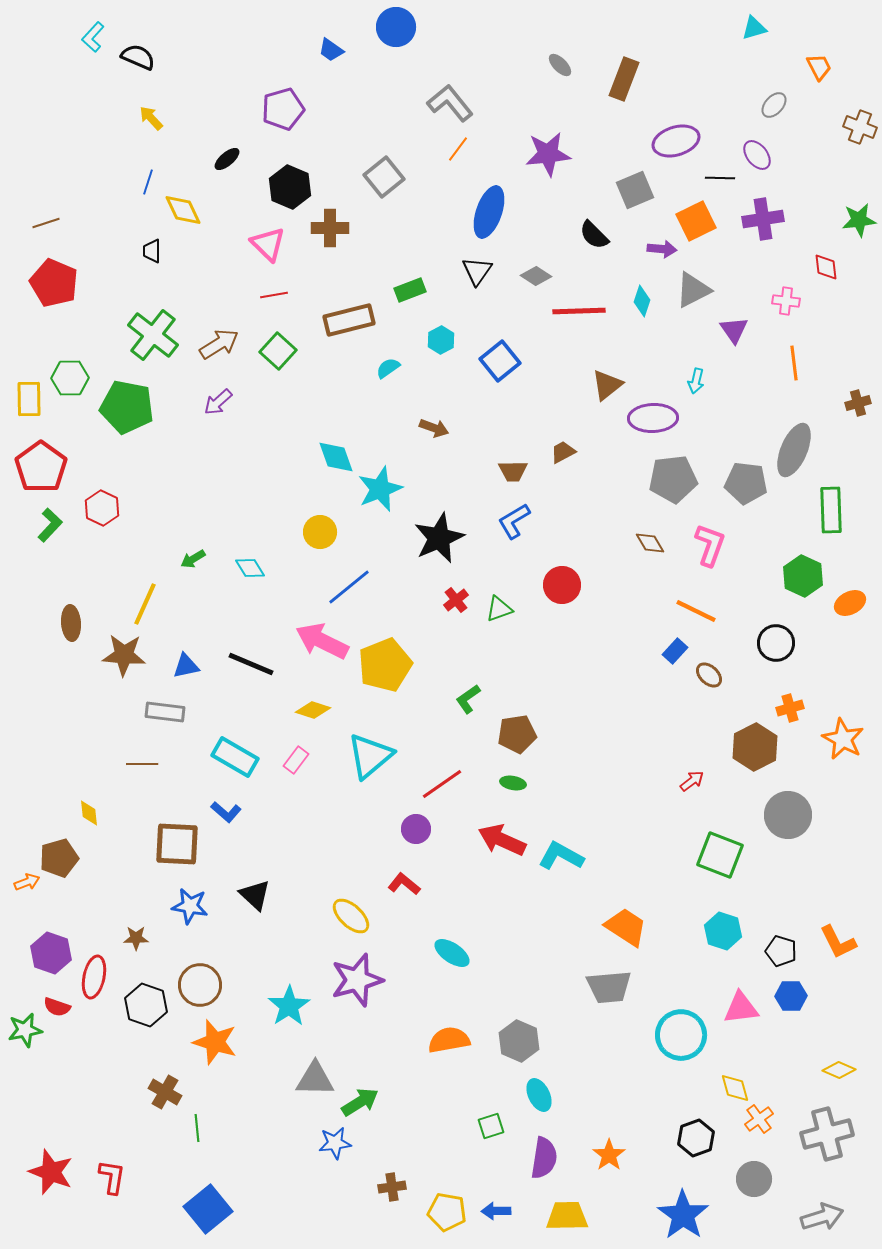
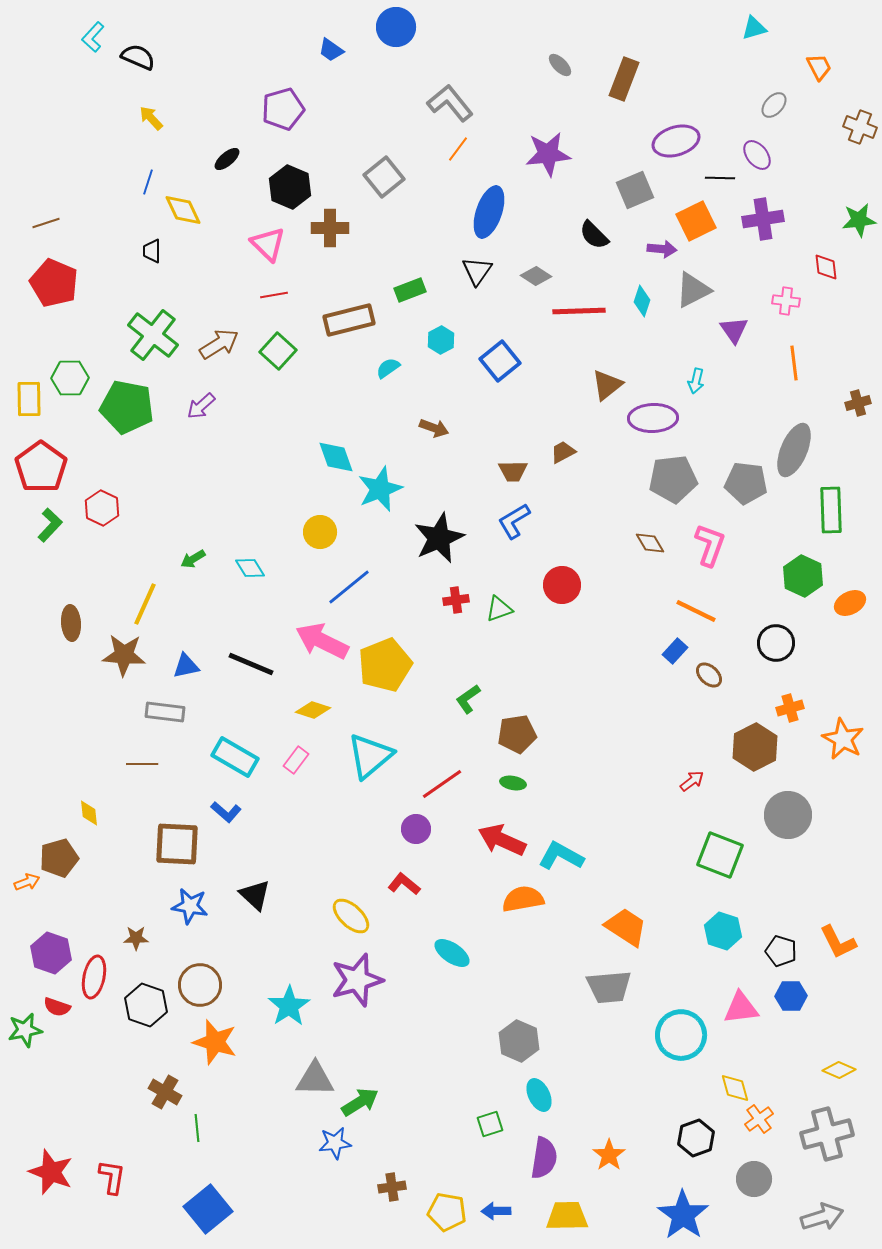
purple arrow at (218, 402): moved 17 px left, 4 px down
red cross at (456, 600): rotated 30 degrees clockwise
orange semicircle at (449, 1040): moved 74 px right, 141 px up
green square at (491, 1126): moved 1 px left, 2 px up
